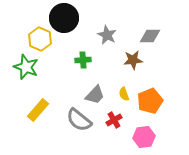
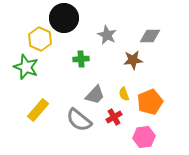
green cross: moved 2 px left, 1 px up
orange pentagon: moved 1 px down
red cross: moved 3 px up
